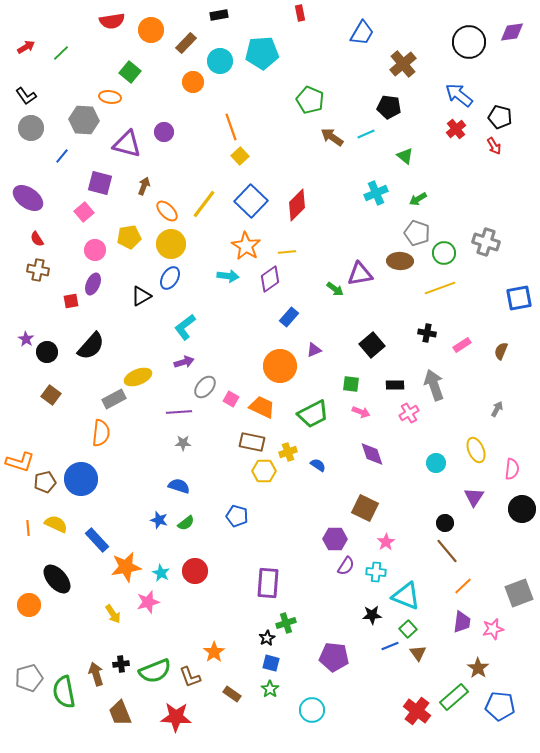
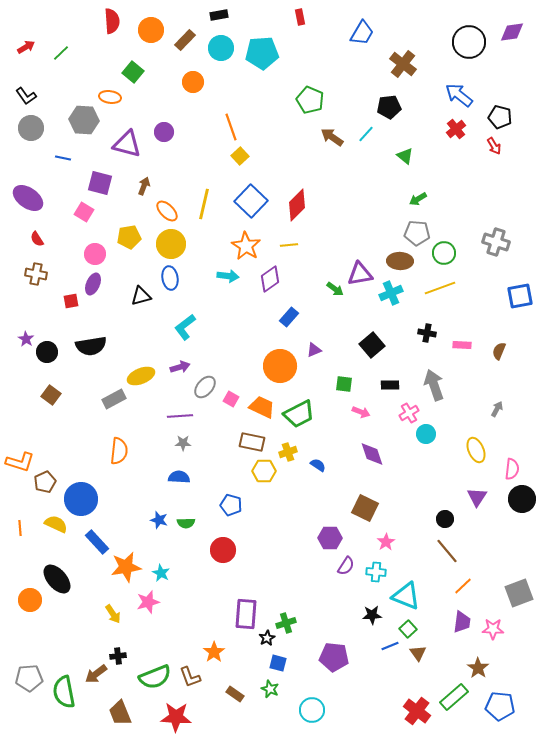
red rectangle at (300, 13): moved 4 px down
red semicircle at (112, 21): rotated 85 degrees counterclockwise
brown rectangle at (186, 43): moved 1 px left, 3 px up
cyan circle at (220, 61): moved 1 px right, 13 px up
brown cross at (403, 64): rotated 12 degrees counterclockwise
green square at (130, 72): moved 3 px right
black pentagon at (389, 107): rotated 15 degrees counterclockwise
cyan line at (366, 134): rotated 24 degrees counterclockwise
blue line at (62, 156): moved 1 px right, 2 px down; rotated 63 degrees clockwise
cyan cross at (376, 193): moved 15 px right, 100 px down
yellow line at (204, 204): rotated 24 degrees counterclockwise
pink square at (84, 212): rotated 18 degrees counterclockwise
gray pentagon at (417, 233): rotated 15 degrees counterclockwise
gray cross at (486, 242): moved 10 px right
pink circle at (95, 250): moved 4 px down
yellow line at (287, 252): moved 2 px right, 7 px up
brown cross at (38, 270): moved 2 px left, 4 px down
blue ellipse at (170, 278): rotated 40 degrees counterclockwise
black triangle at (141, 296): rotated 15 degrees clockwise
blue square at (519, 298): moved 1 px right, 2 px up
pink rectangle at (462, 345): rotated 36 degrees clockwise
black semicircle at (91, 346): rotated 40 degrees clockwise
brown semicircle at (501, 351): moved 2 px left
purple arrow at (184, 362): moved 4 px left, 5 px down
yellow ellipse at (138, 377): moved 3 px right, 1 px up
green square at (351, 384): moved 7 px left
black rectangle at (395, 385): moved 5 px left
purple line at (179, 412): moved 1 px right, 4 px down
green trapezoid at (313, 414): moved 14 px left
orange semicircle at (101, 433): moved 18 px right, 18 px down
cyan circle at (436, 463): moved 10 px left, 29 px up
blue circle at (81, 479): moved 20 px down
brown pentagon at (45, 482): rotated 10 degrees counterclockwise
blue semicircle at (179, 486): moved 9 px up; rotated 15 degrees counterclockwise
purple triangle at (474, 497): moved 3 px right
black circle at (522, 509): moved 10 px up
blue pentagon at (237, 516): moved 6 px left, 11 px up
green semicircle at (186, 523): rotated 36 degrees clockwise
black circle at (445, 523): moved 4 px up
orange line at (28, 528): moved 8 px left
purple hexagon at (335, 539): moved 5 px left, 1 px up
blue rectangle at (97, 540): moved 2 px down
red circle at (195, 571): moved 28 px right, 21 px up
purple rectangle at (268, 583): moved 22 px left, 31 px down
orange circle at (29, 605): moved 1 px right, 5 px up
pink star at (493, 629): rotated 15 degrees clockwise
blue square at (271, 663): moved 7 px right
black cross at (121, 664): moved 3 px left, 8 px up
green semicircle at (155, 671): moved 6 px down
brown arrow at (96, 674): rotated 110 degrees counterclockwise
gray pentagon at (29, 678): rotated 12 degrees clockwise
green star at (270, 689): rotated 12 degrees counterclockwise
brown rectangle at (232, 694): moved 3 px right
